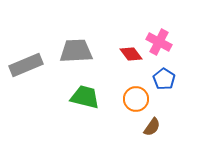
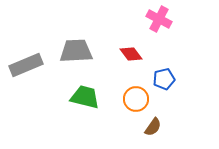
pink cross: moved 23 px up
blue pentagon: rotated 25 degrees clockwise
brown semicircle: moved 1 px right
